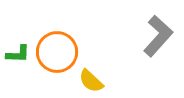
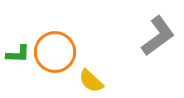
gray L-shape: rotated 12 degrees clockwise
orange circle: moved 2 px left
